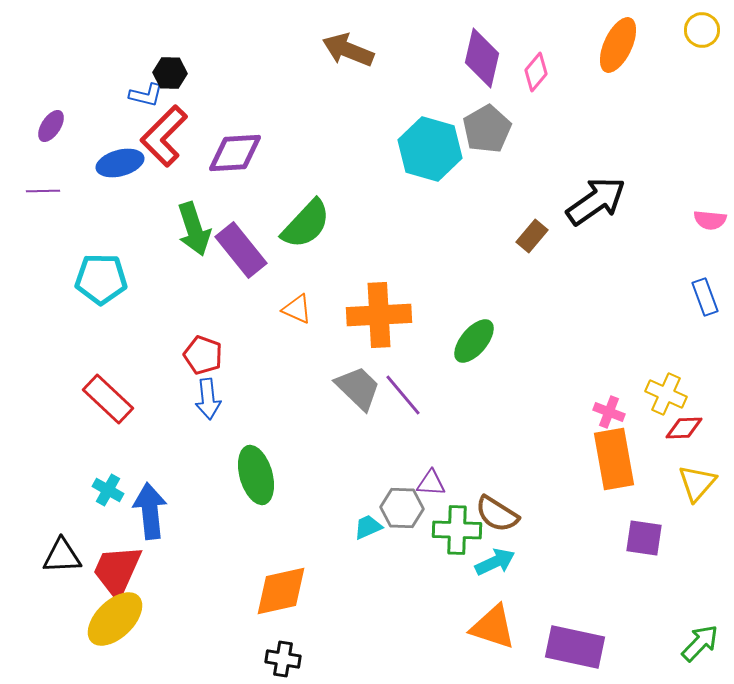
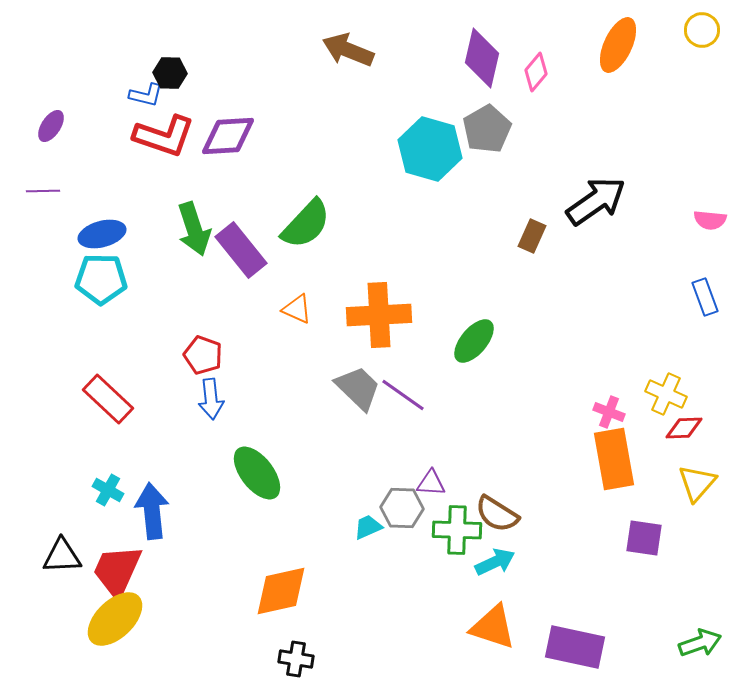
red L-shape at (164, 136): rotated 116 degrees counterclockwise
purple diamond at (235, 153): moved 7 px left, 17 px up
blue ellipse at (120, 163): moved 18 px left, 71 px down
brown rectangle at (532, 236): rotated 16 degrees counterclockwise
purple line at (403, 395): rotated 15 degrees counterclockwise
blue arrow at (208, 399): moved 3 px right
green ellipse at (256, 475): moved 1 px right, 2 px up; rotated 22 degrees counterclockwise
blue arrow at (150, 511): moved 2 px right
green arrow at (700, 643): rotated 27 degrees clockwise
black cross at (283, 659): moved 13 px right
